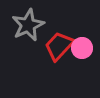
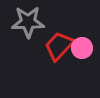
gray star: moved 3 px up; rotated 24 degrees clockwise
